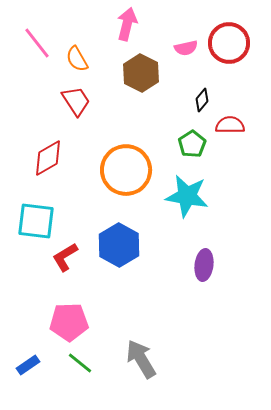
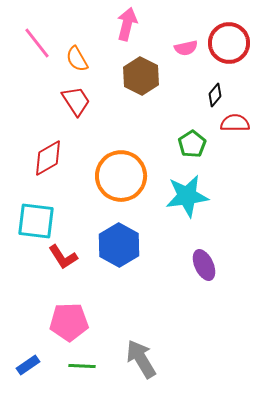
brown hexagon: moved 3 px down
black diamond: moved 13 px right, 5 px up
red semicircle: moved 5 px right, 2 px up
orange circle: moved 5 px left, 6 px down
cyan star: rotated 18 degrees counterclockwise
red L-shape: moved 2 px left; rotated 92 degrees counterclockwise
purple ellipse: rotated 32 degrees counterclockwise
green line: moved 2 px right, 3 px down; rotated 36 degrees counterclockwise
